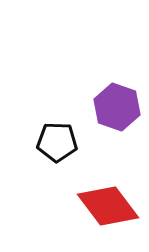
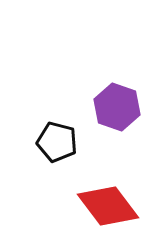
black pentagon: rotated 12 degrees clockwise
